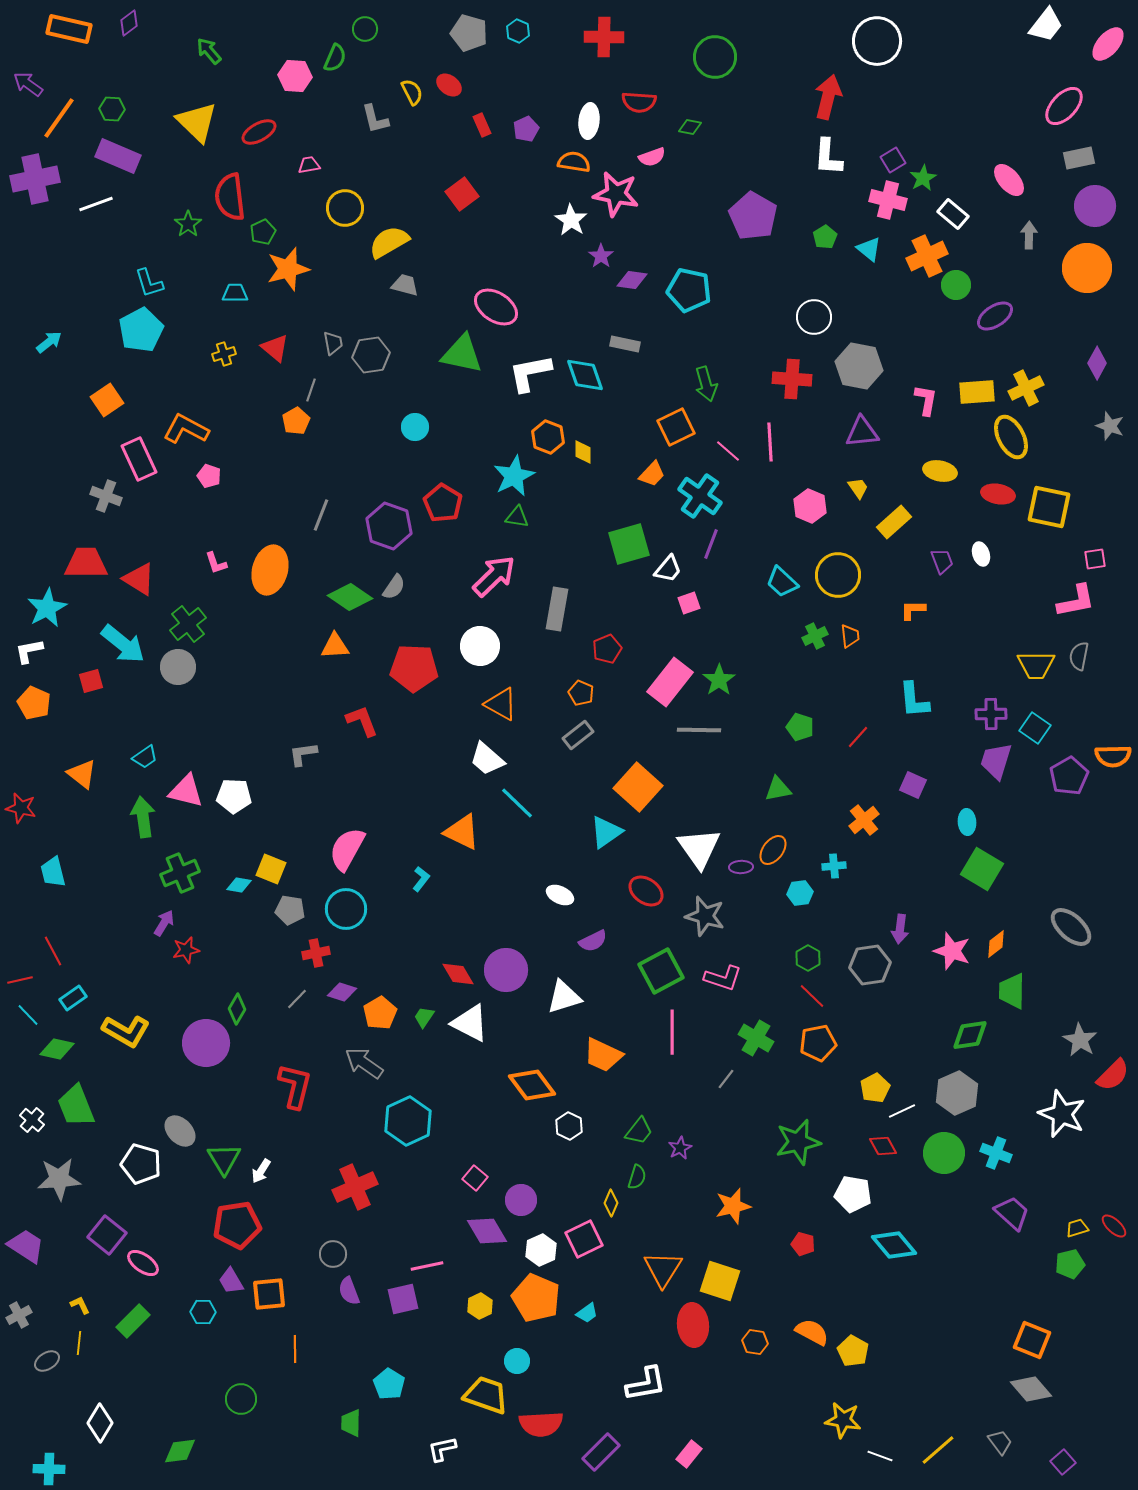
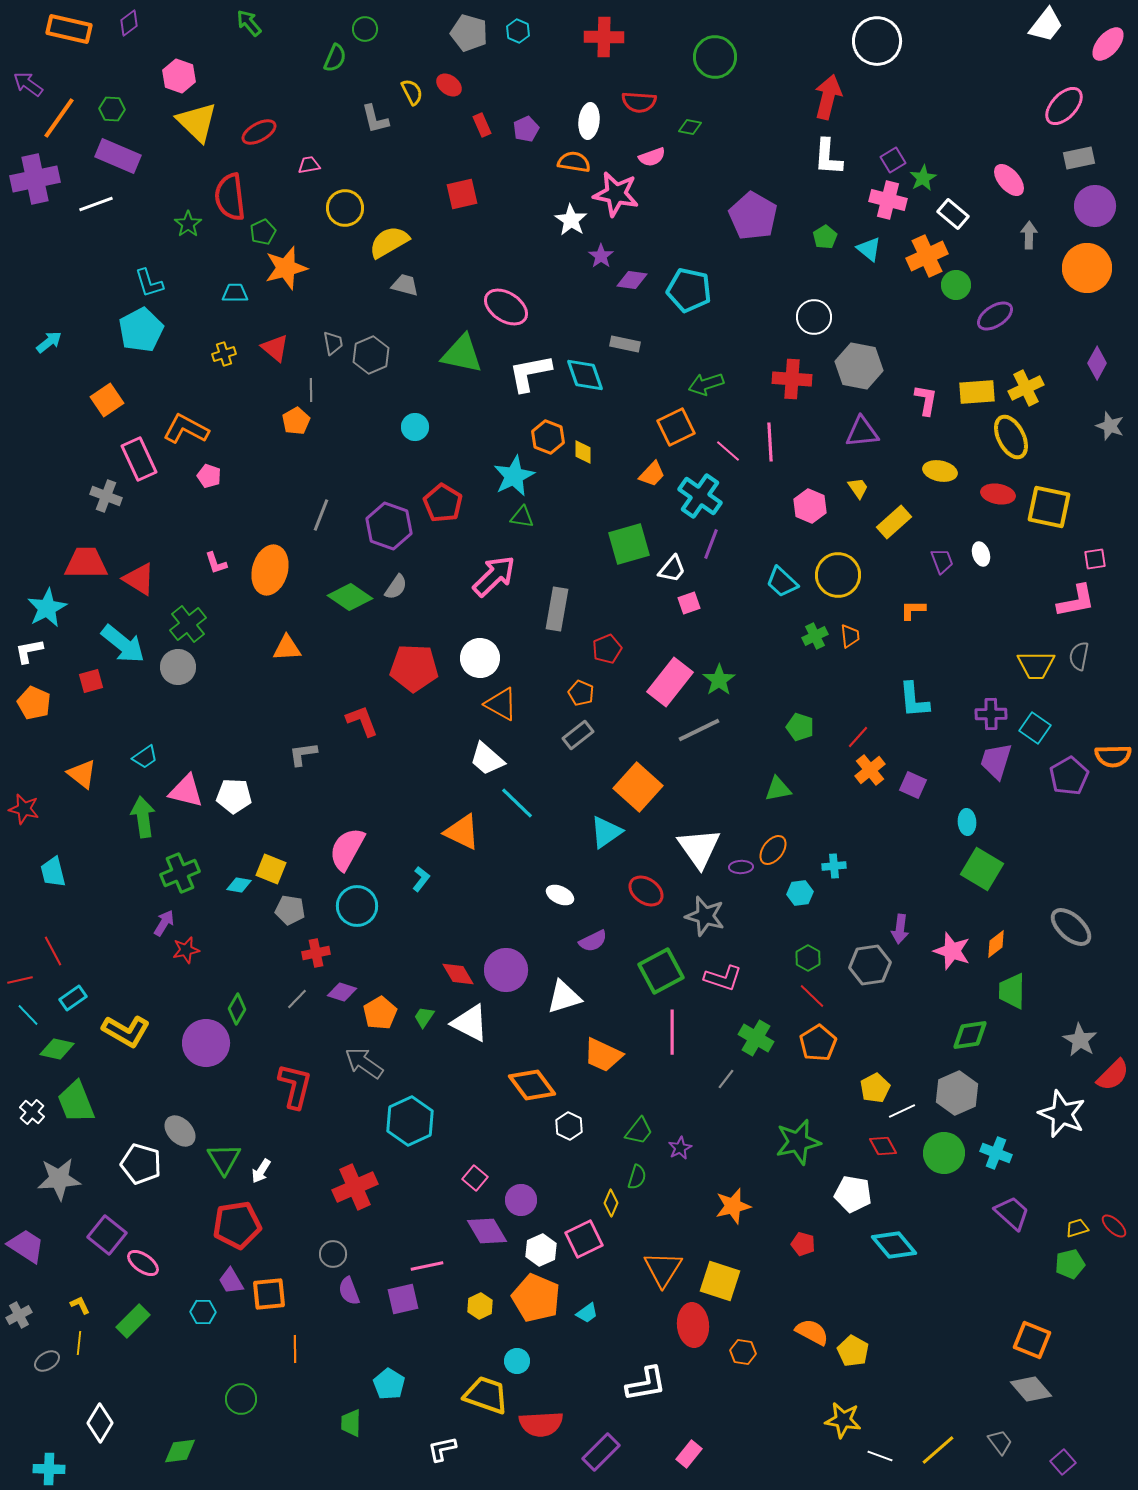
green arrow at (209, 51): moved 40 px right, 28 px up
pink hexagon at (295, 76): moved 116 px left; rotated 16 degrees clockwise
red square at (462, 194): rotated 24 degrees clockwise
orange star at (288, 269): moved 2 px left, 1 px up
pink ellipse at (496, 307): moved 10 px right
gray hexagon at (371, 355): rotated 15 degrees counterclockwise
green arrow at (706, 384): rotated 88 degrees clockwise
gray line at (311, 390): rotated 20 degrees counterclockwise
green triangle at (517, 517): moved 5 px right
white trapezoid at (668, 569): moved 4 px right
gray semicircle at (394, 587): moved 2 px right
orange triangle at (335, 646): moved 48 px left, 2 px down
white circle at (480, 646): moved 12 px down
gray line at (699, 730): rotated 27 degrees counterclockwise
red star at (21, 808): moved 3 px right, 1 px down
orange cross at (864, 820): moved 6 px right, 50 px up
cyan circle at (346, 909): moved 11 px right, 3 px up
orange pentagon at (818, 1043): rotated 21 degrees counterclockwise
green trapezoid at (76, 1106): moved 4 px up
white cross at (32, 1120): moved 8 px up
cyan hexagon at (408, 1121): moved 2 px right
orange hexagon at (755, 1342): moved 12 px left, 10 px down
